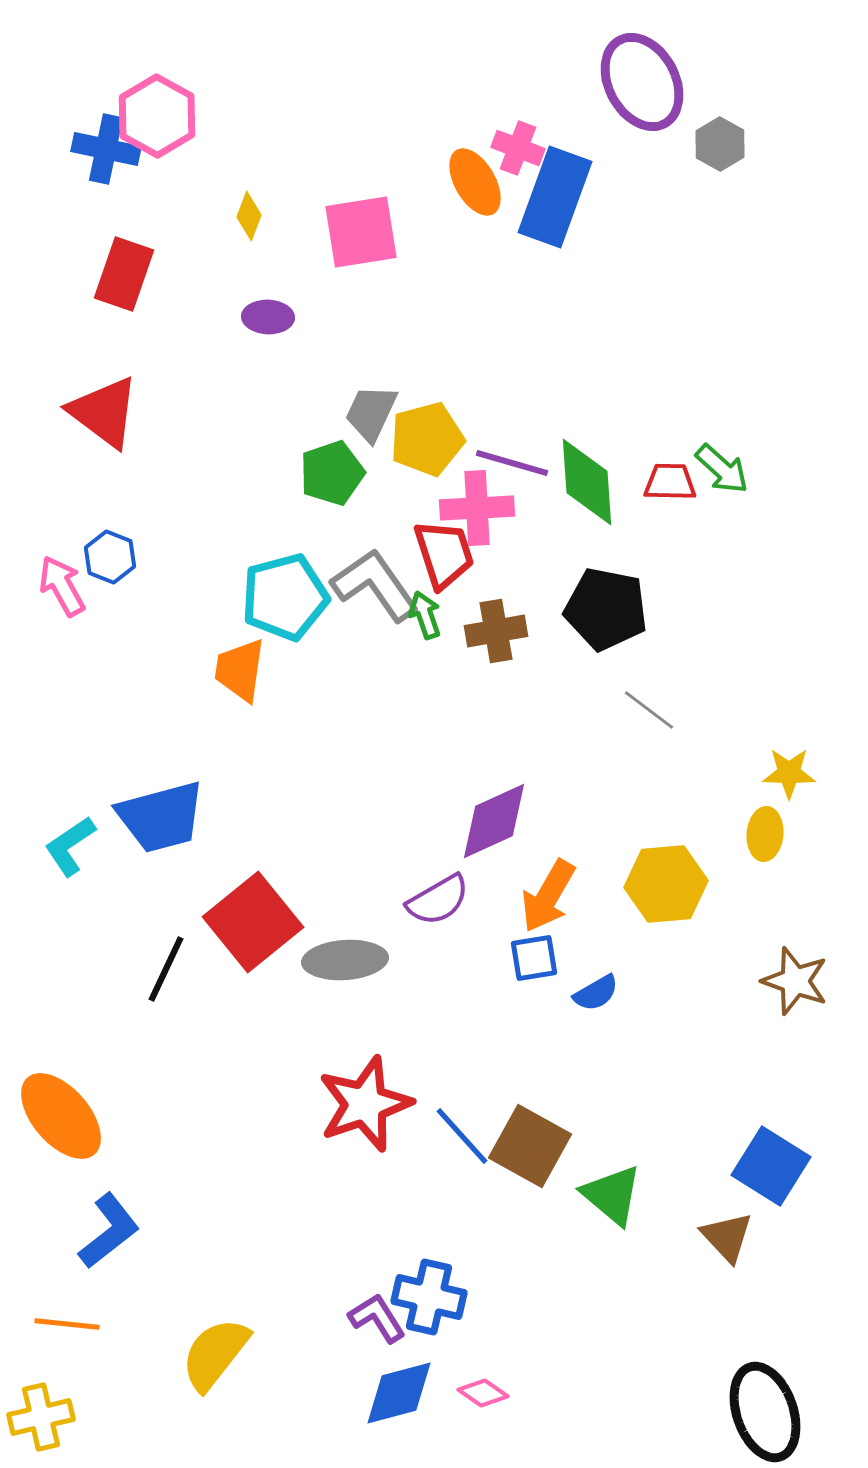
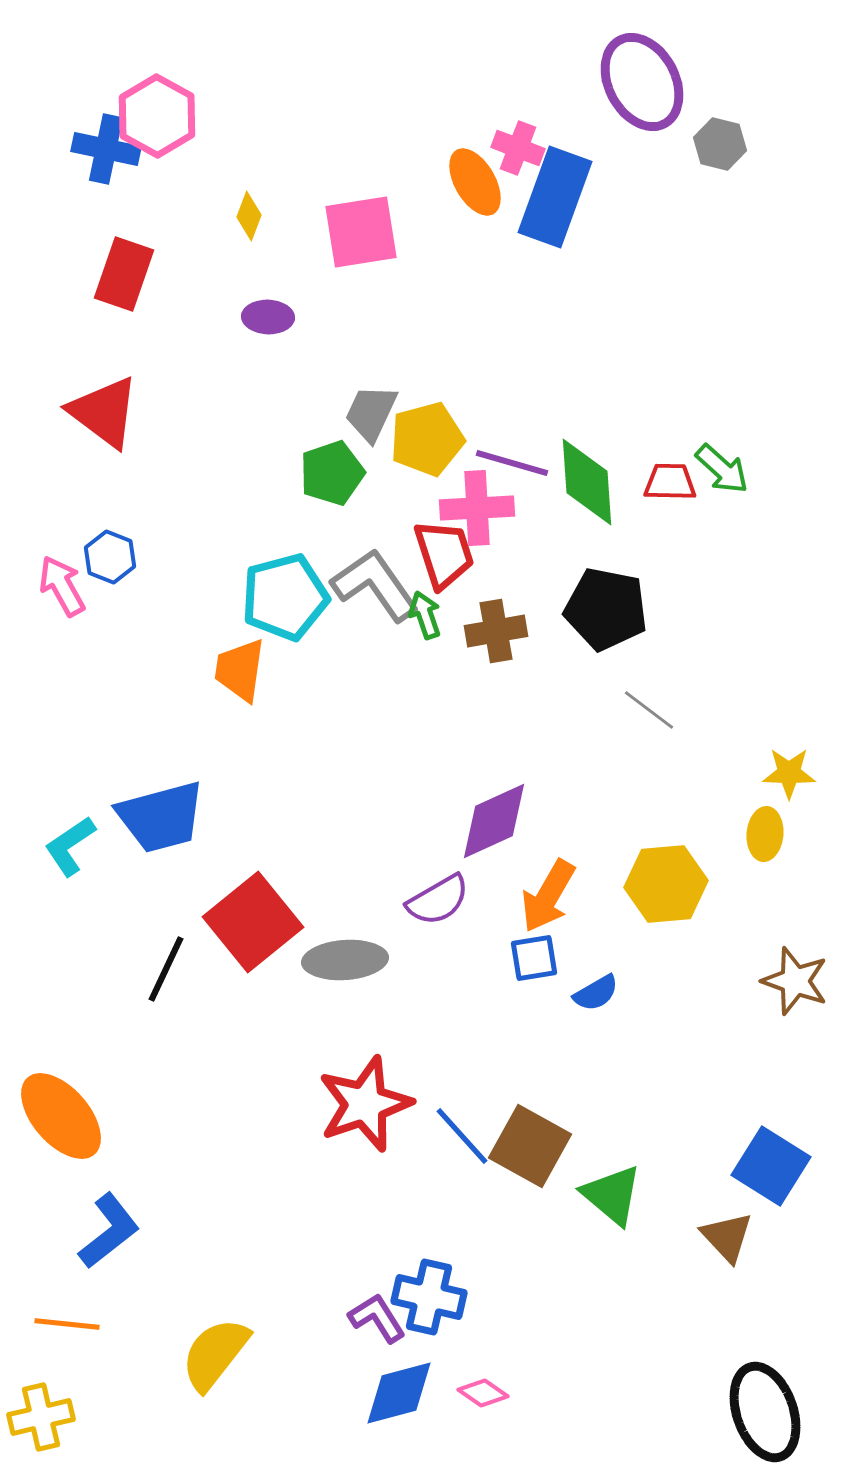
gray hexagon at (720, 144): rotated 15 degrees counterclockwise
